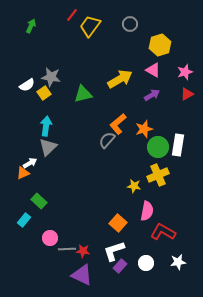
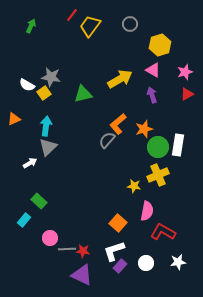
white semicircle: rotated 63 degrees clockwise
purple arrow: rotated 77 degrees counterclockwise
orange triangle: moved 9 px left, 54 px up
